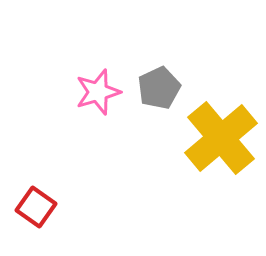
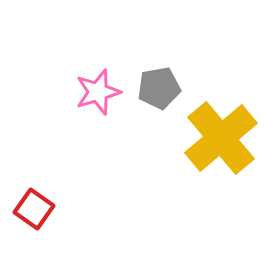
gray pentagon: rotated 15 degrees clockwise
red square: moved 2 px left, 2 px down
